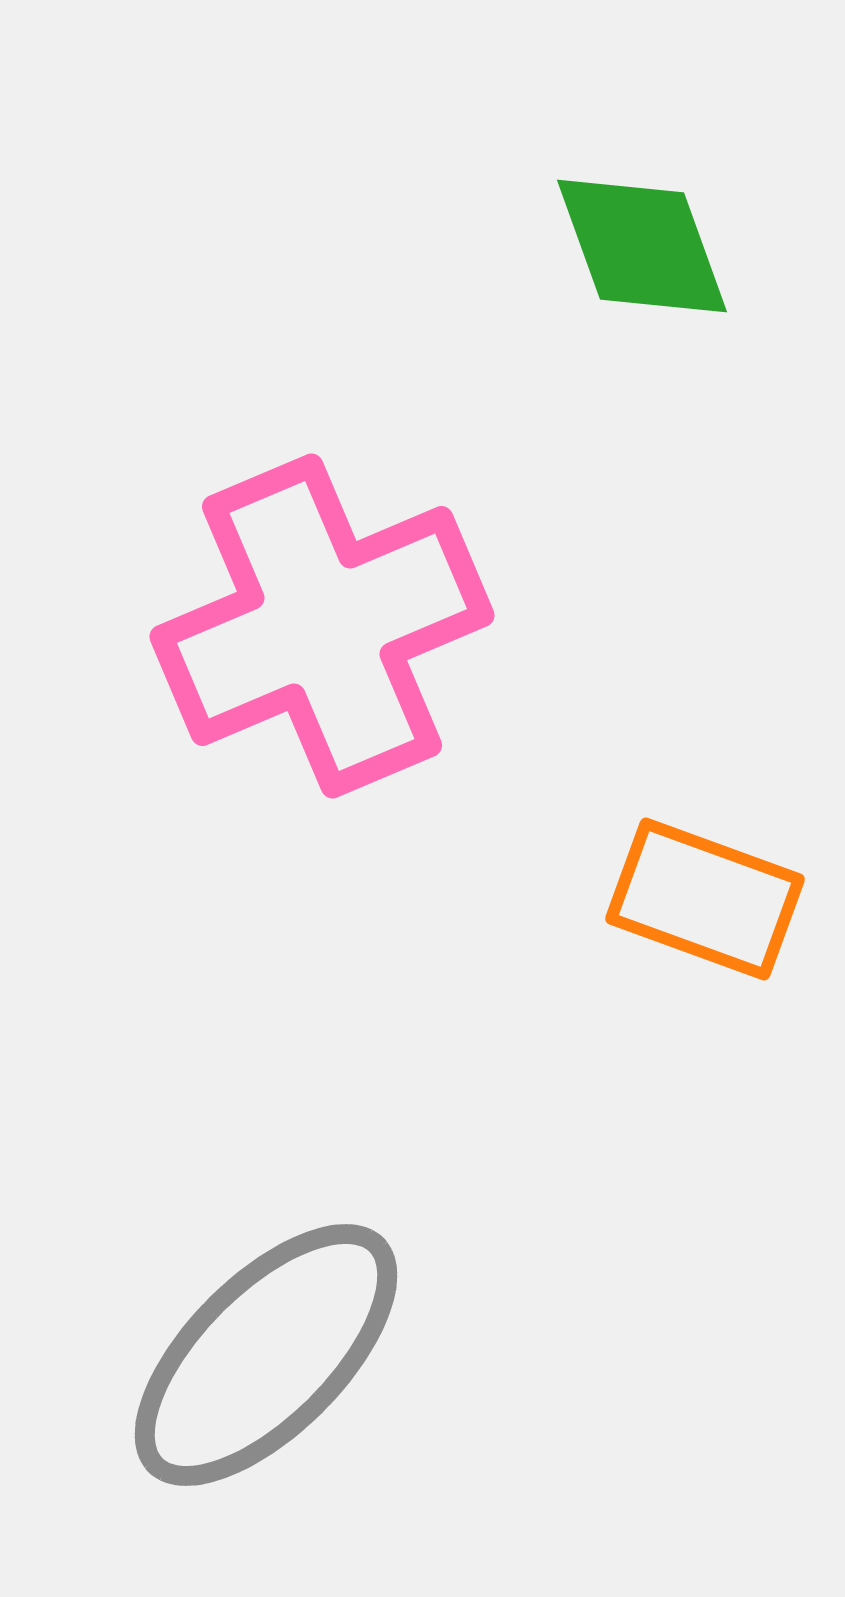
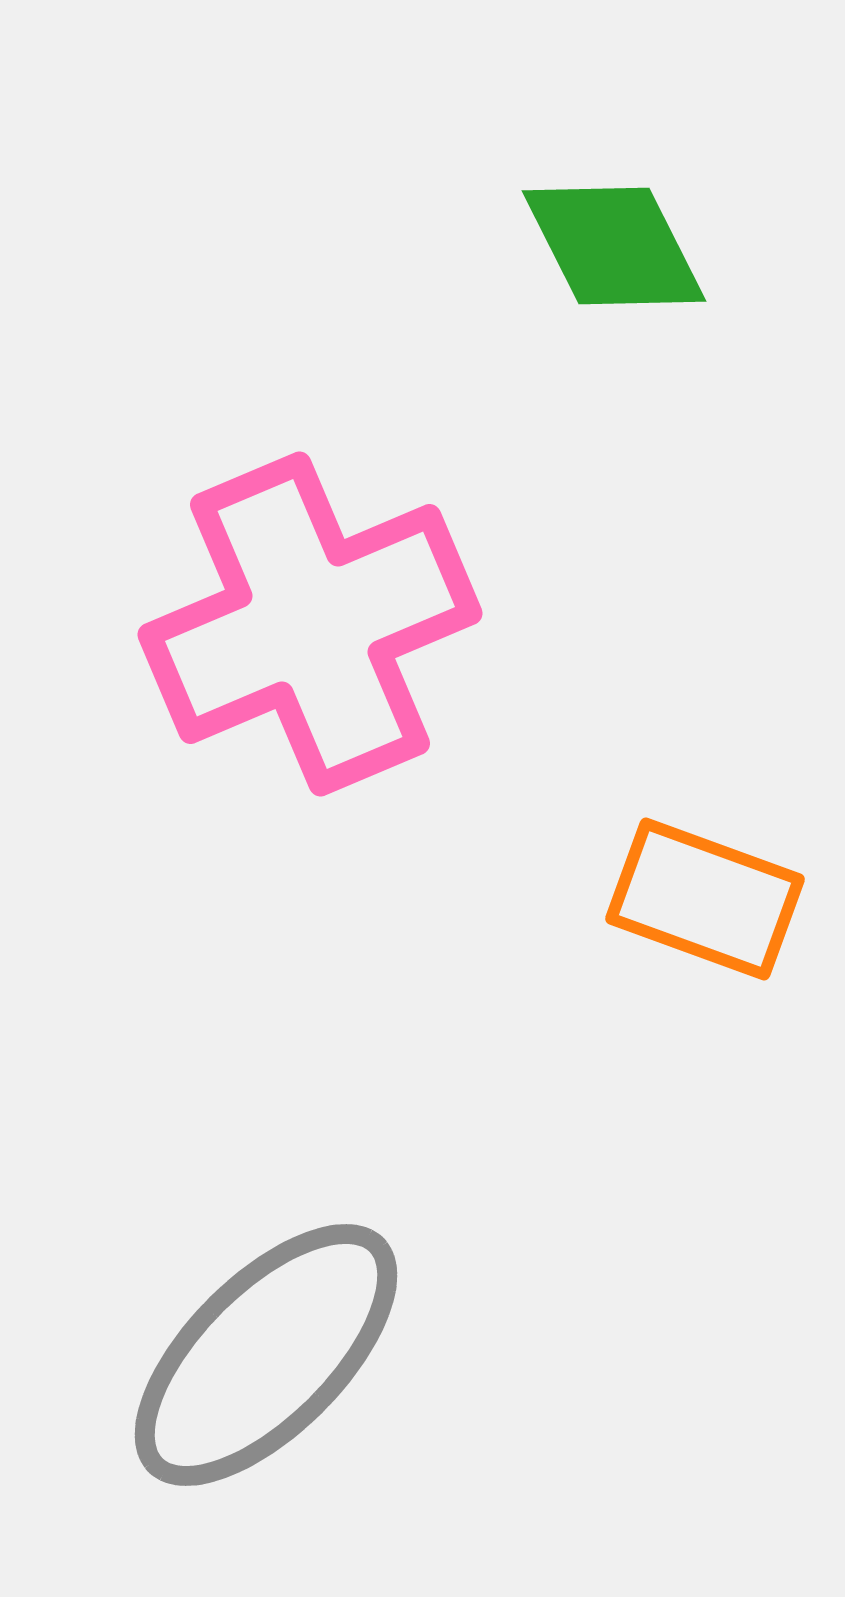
green diamond: moved 28 px left; rotated 7 degrees counterclockwise
pink cross: moved 12 px left, 2 px up
